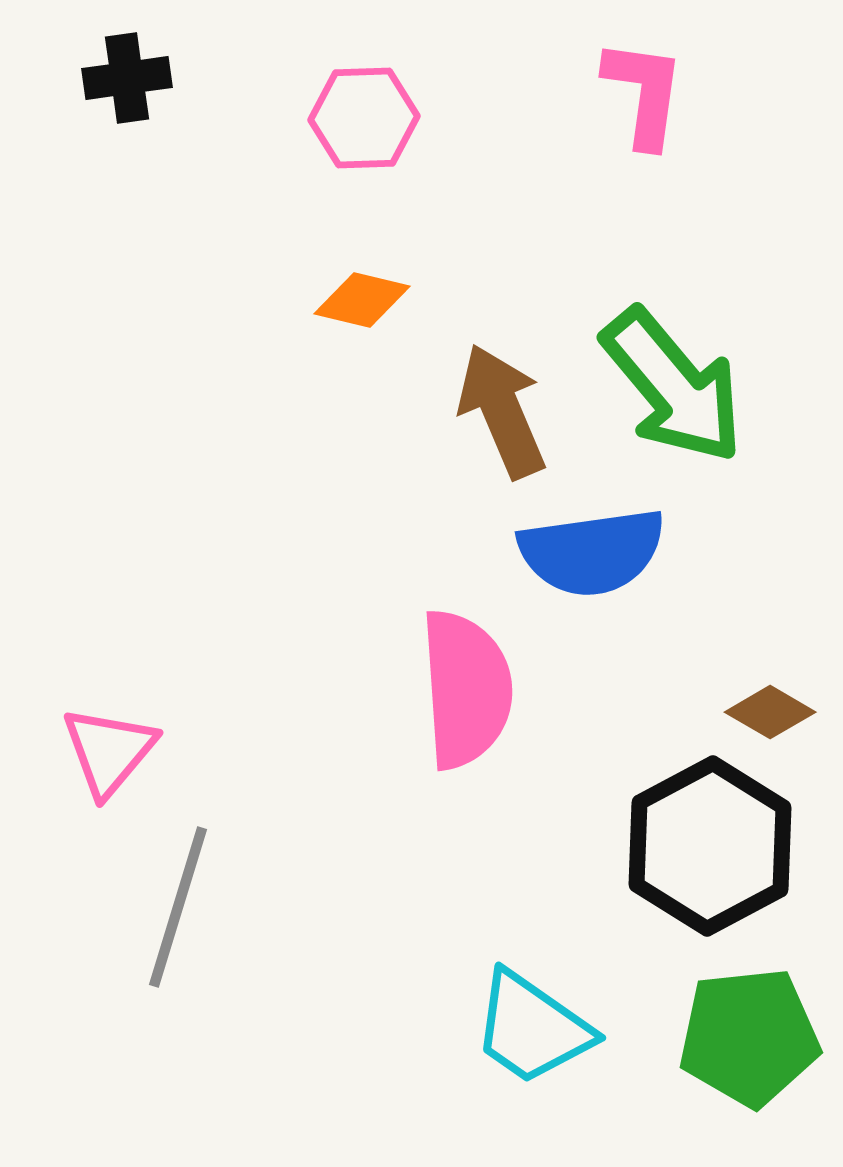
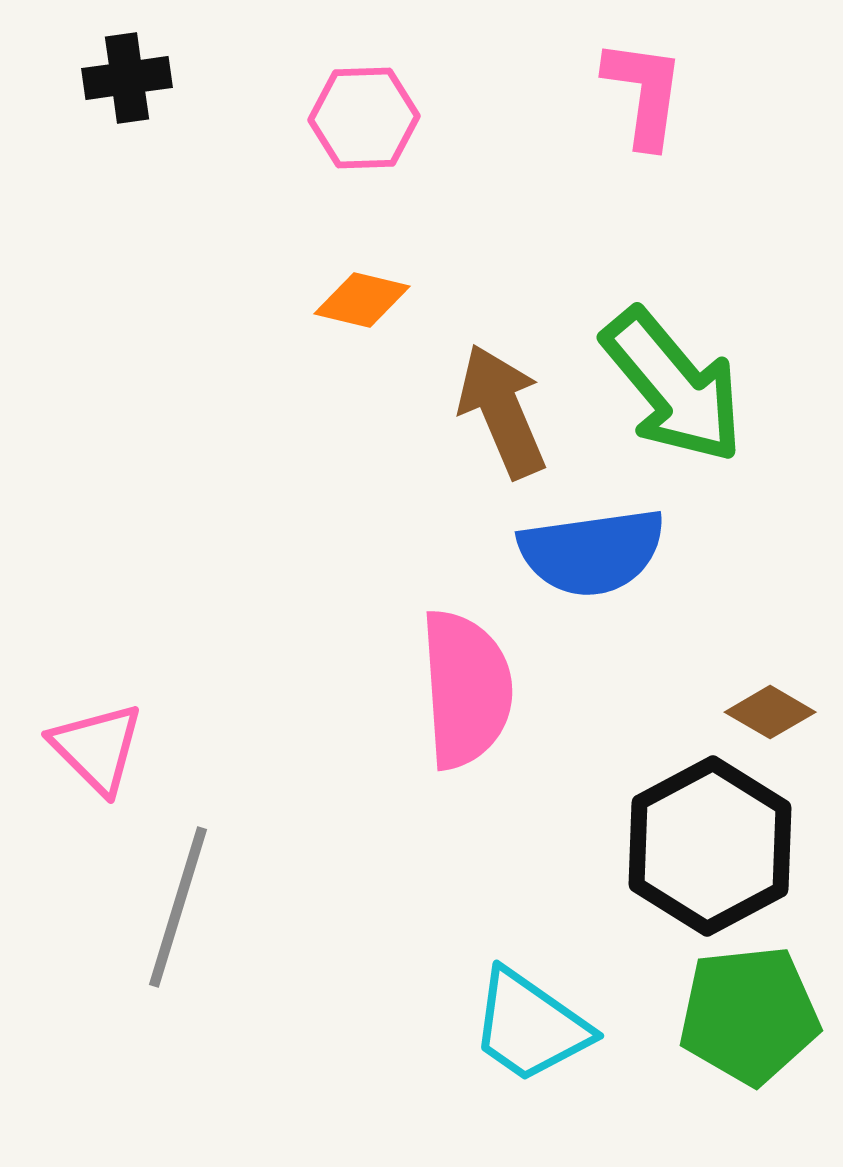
pink triangle: moved 12 px left, 3 px up; rotated 25 degrees counterclockwise
cyan trapezoid: moved 2 px left, 2 px up
green pentagon: moved 22 px up
